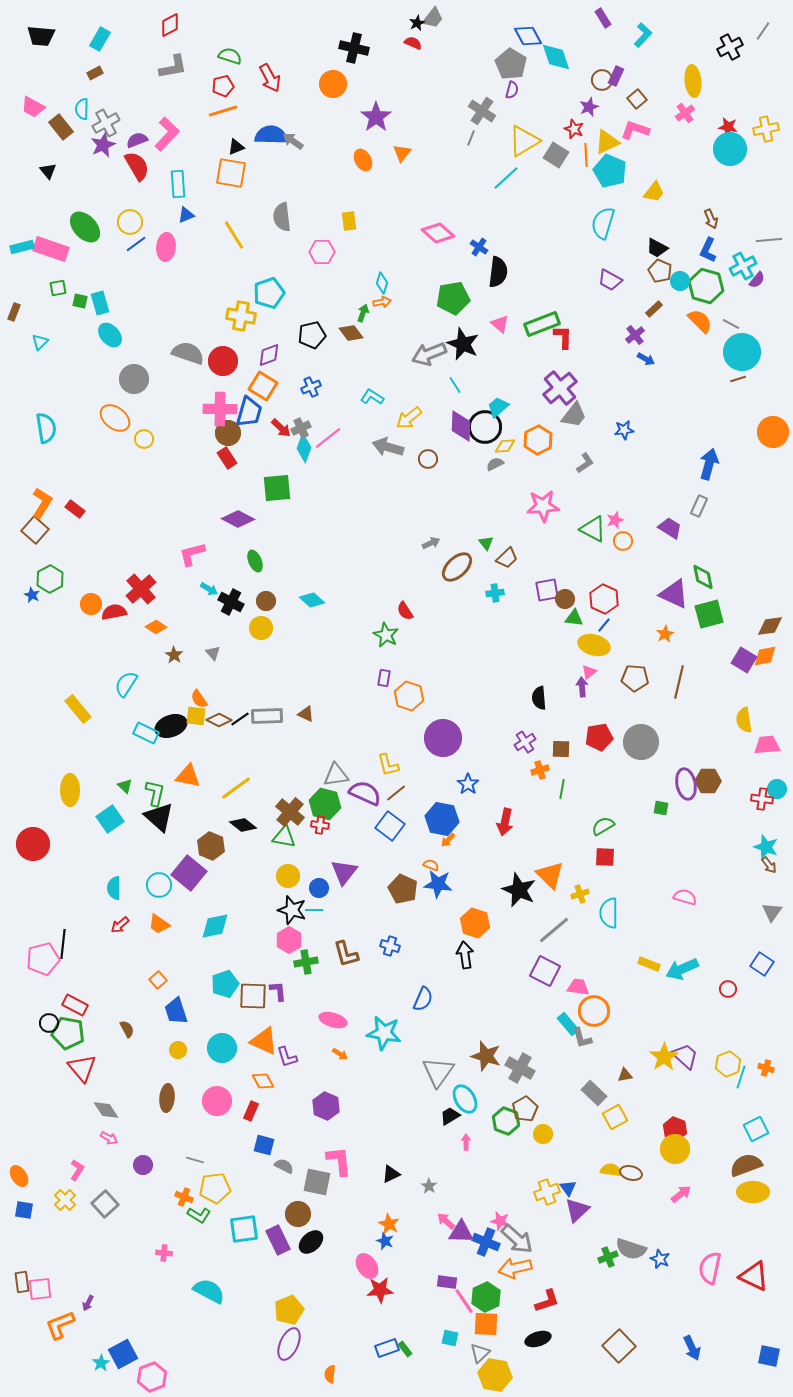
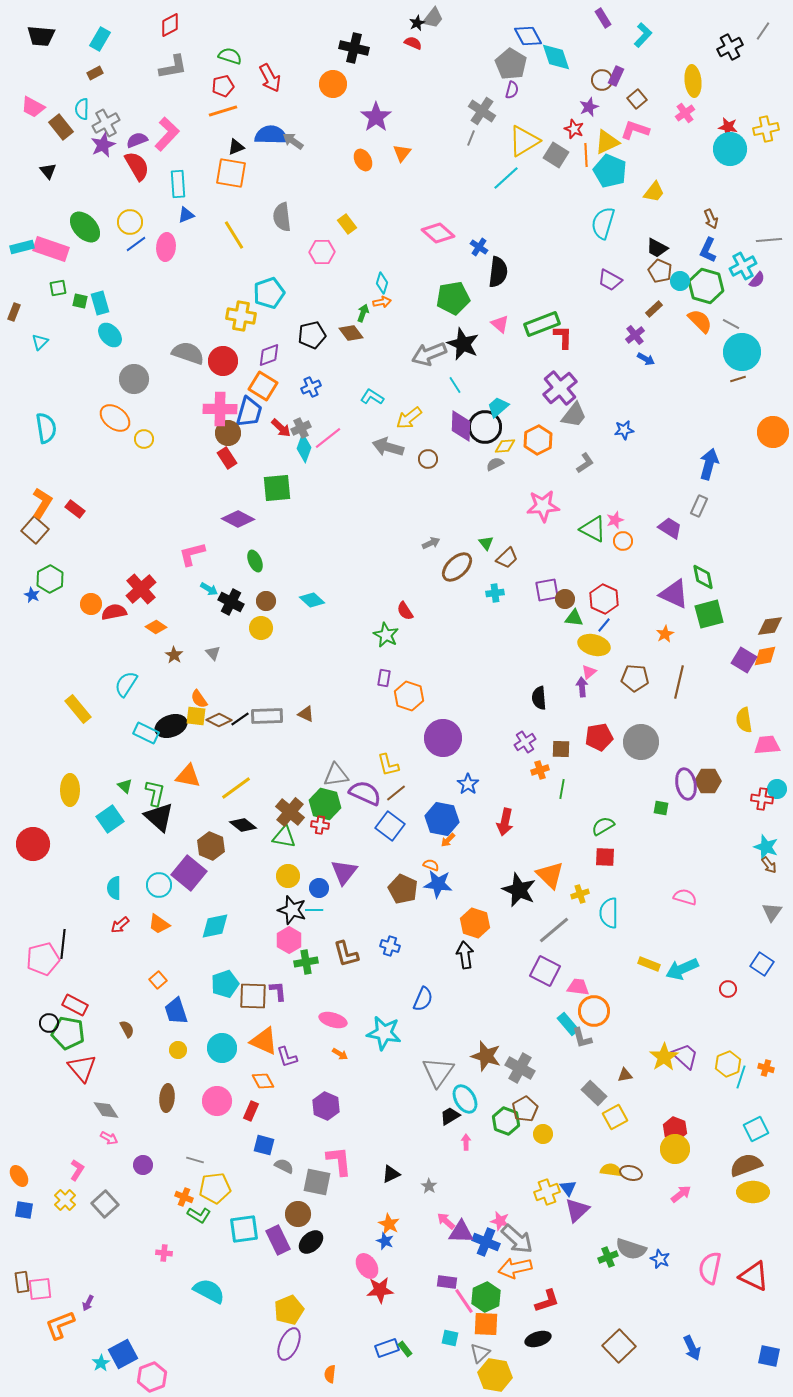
yellow rectangle at (349, 221): moved 2 px left, 3 px down; rotated 30 degrees counterclockwise
